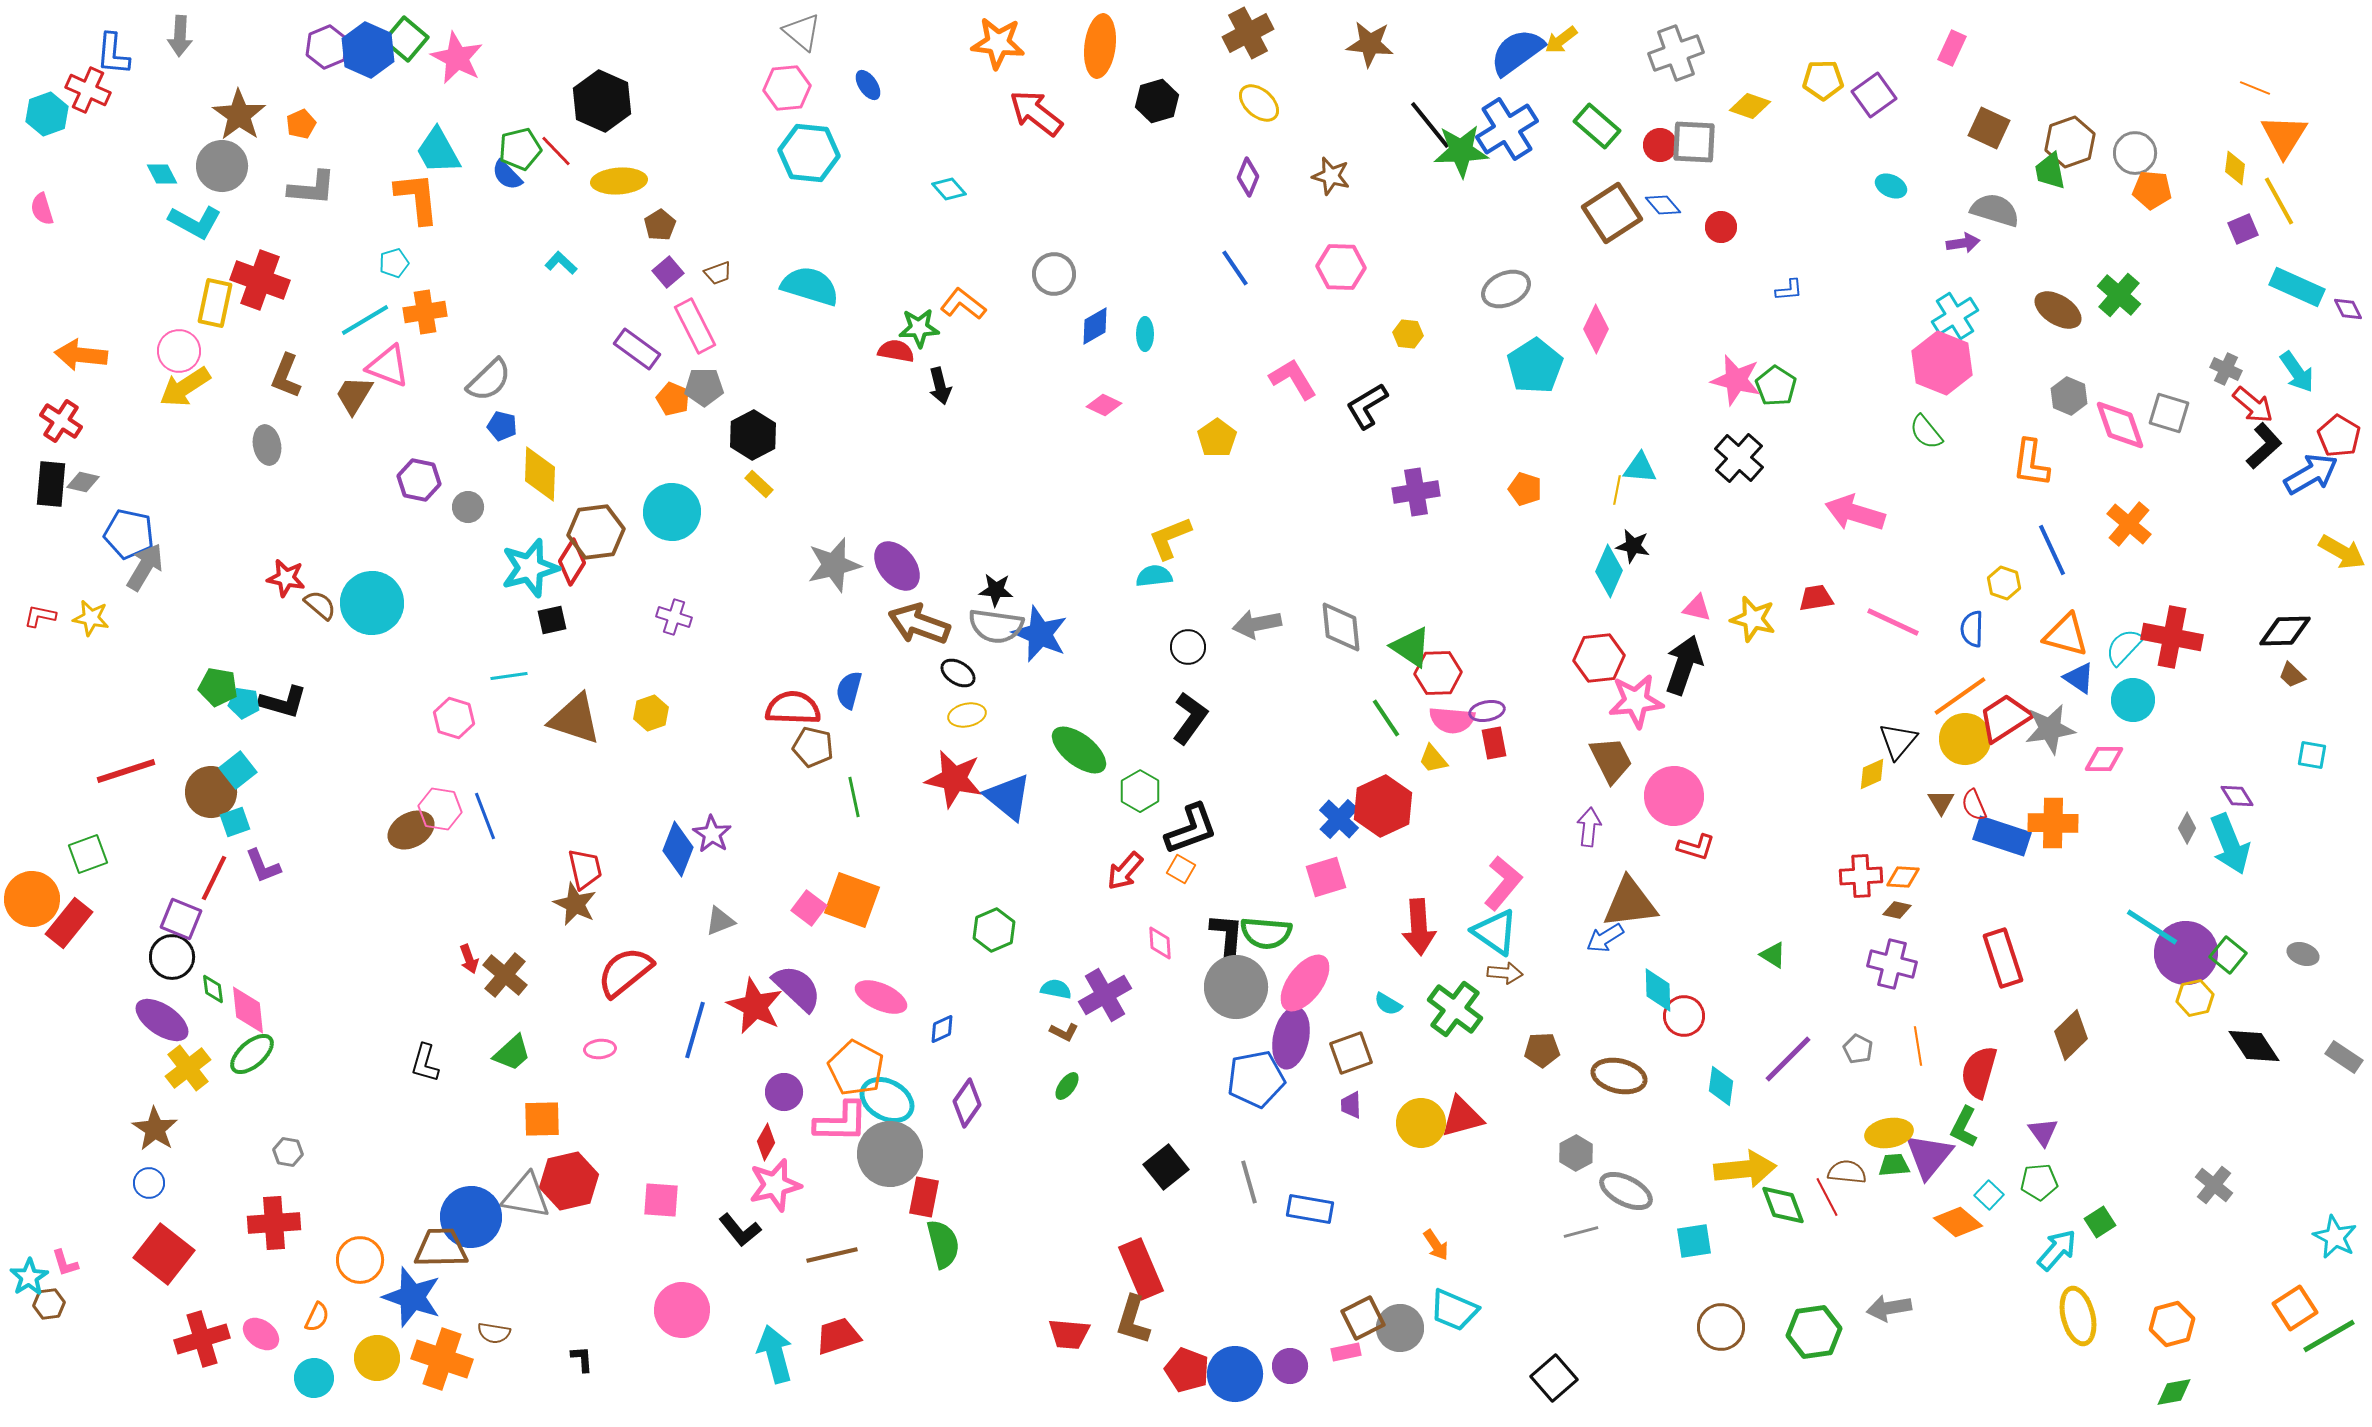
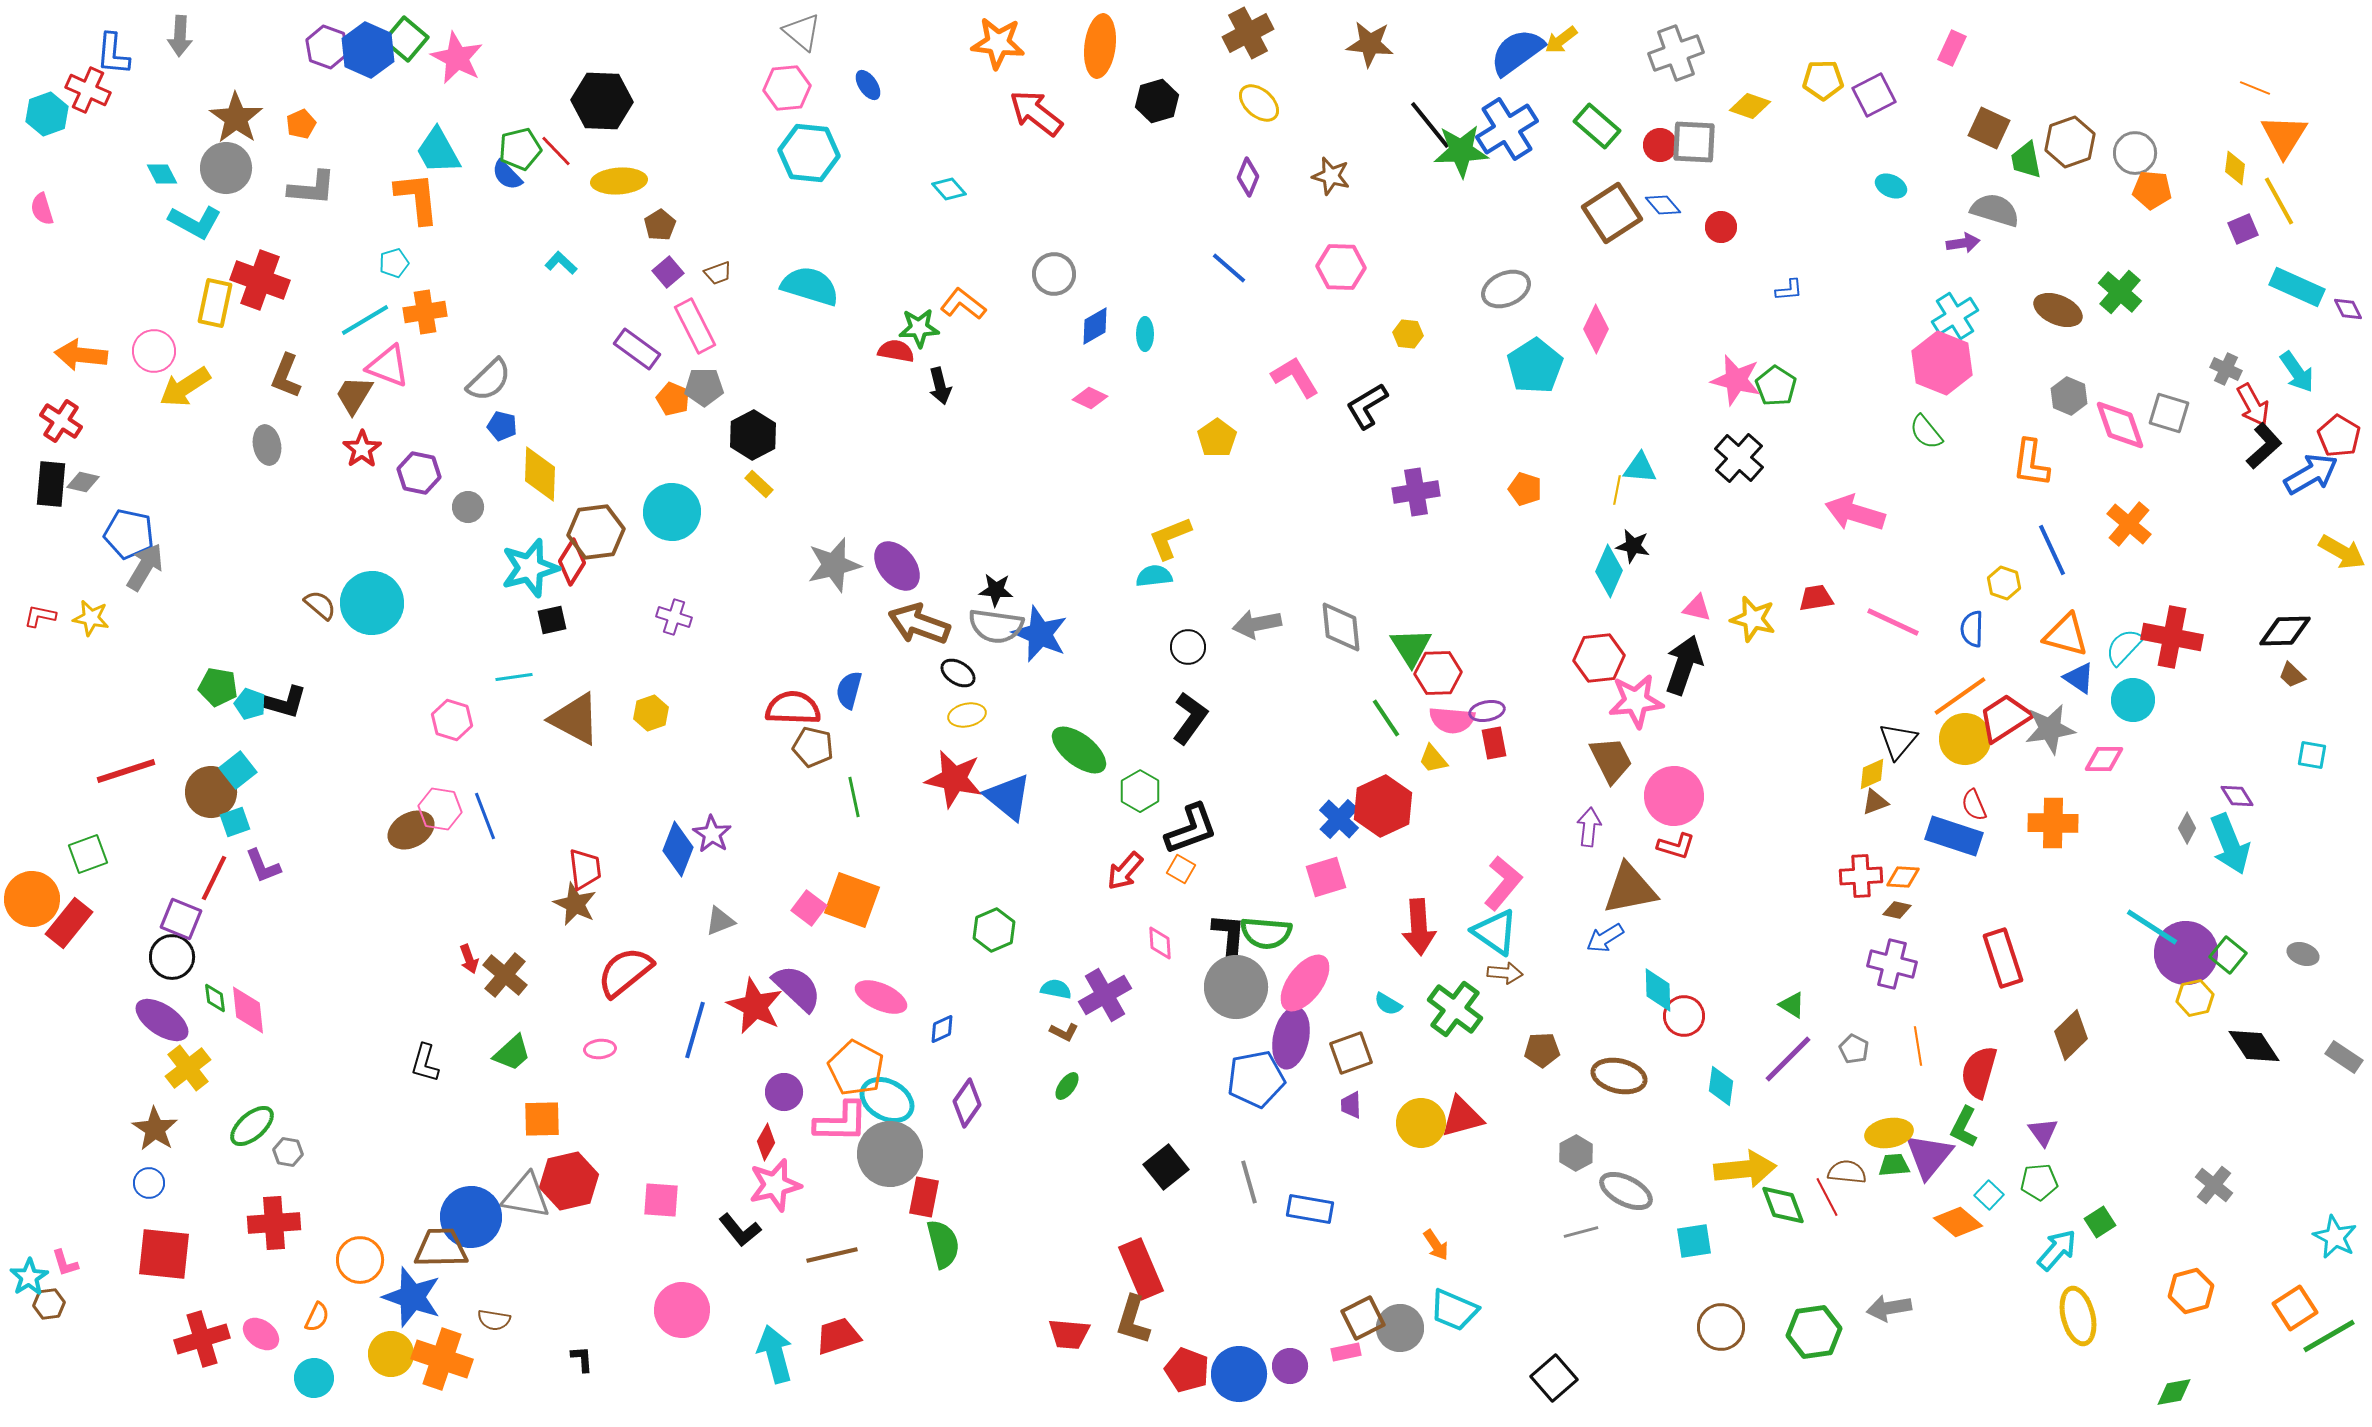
purple hexagon at (327, 47): rotated 18 degrees counterclockwise
purple square at (1874, 95): rotated 9 degrees clockwise
black hexagon at (602, 101): rotated 22 degrees counterclockwise
brown star at (239, 115): moved 3 px left, 3 px down
gray circle at (222, 166): moved 4 px right, 2 px down
green trapezoid at (2050, 171): moved 24 px left, 11 px up
blue line at (1235, 268): moved 6 px left; rotated 15 degrees counterclockwise
green cross at (2119, 295): moved 1 px right, 3 px up
brown ellipse at (2058, 310): rotated 9 degrees counterclockwise
pink circle at (179, 351): moved 25 px left
pink L-shape at (1293, 379): moved 2 px right, 2 px up
pink diamond at (1104, 405): moved 14 px left, 7 px up
red arrow at (2253, 405): rotated 21 degrees clockwise
purple hexagon at (419, 480): moved 7 px up
red star at (286, 578): moved 76 px right, 129 px up; rotated 27 degrees clockwise
green triangle at (1411, 647): rotated 24 degrees clockwise
cyan line at (509, 676): moved 5 px right, 1 px down
cyan pentagon at (244, 703): moved 6 px right, 1 px down; rotated 12 degrees clockwise
pink hexagon at (454, 718): moved 2 px left, 2 px down
brown triangle at (575, 719): rotated 10 degrees clockwise
brown triangle at (1941, 802): moved 66 px left; rotated 40 degrees clockwise
blue rectangle at (2002, 836): moved 48 px left
red L-shape at (1696, 847): moved 20 px left, 1 px up
red trapezoid at (585, 869): rotated 6 degrees clockwise
brown triangle at (1630, 903): moved 14 px up; rotated 4 degrees counterclockwise
black L-shape at (1227, 935): moved 2 px right
green triangle at (1773, 955): moved 19 px right, 50 px down
green diamond at (213, 989): moved 2 px right, 9 px down
gray pentagon at (1858, 1049): moved 4 px left
green ellipse at (252, 1054): moved 72 px down
red square at (164, 1254): rotated 32 degrees counterclockwise
orange hexagon at (2172, 1324): moved 19 px right, 33 px up
brown semicircle at (494, 1333): moved 13 px up
yellow circle at (377, 1358): moved 14 px right, 4 px up
blue circle at (1235, 1374): moved 4 px right
